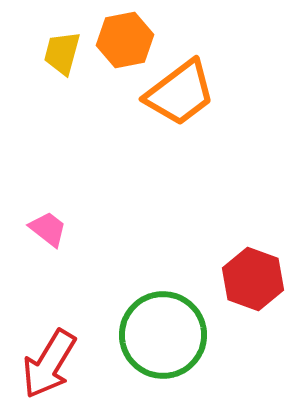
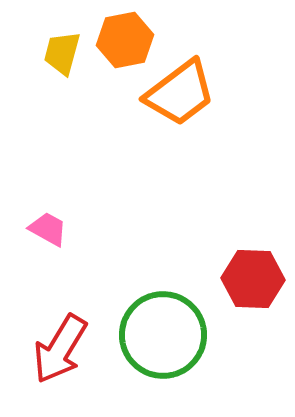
pink trapezoid: rotated 9 degrees counterclockwise
red hexagon: rotated 18 degrees counterclockwise
red arrow: moved 11 px right, 15 px up
